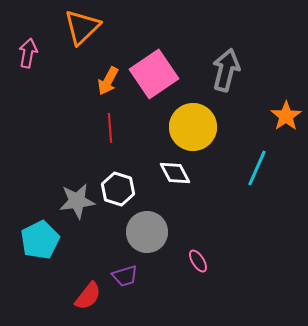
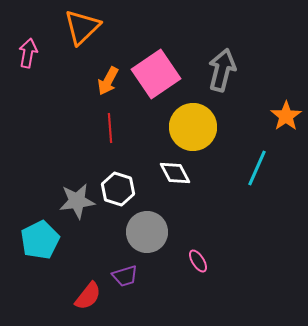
gray arrow: moved 4 px left
pink square: moved 2 px right
